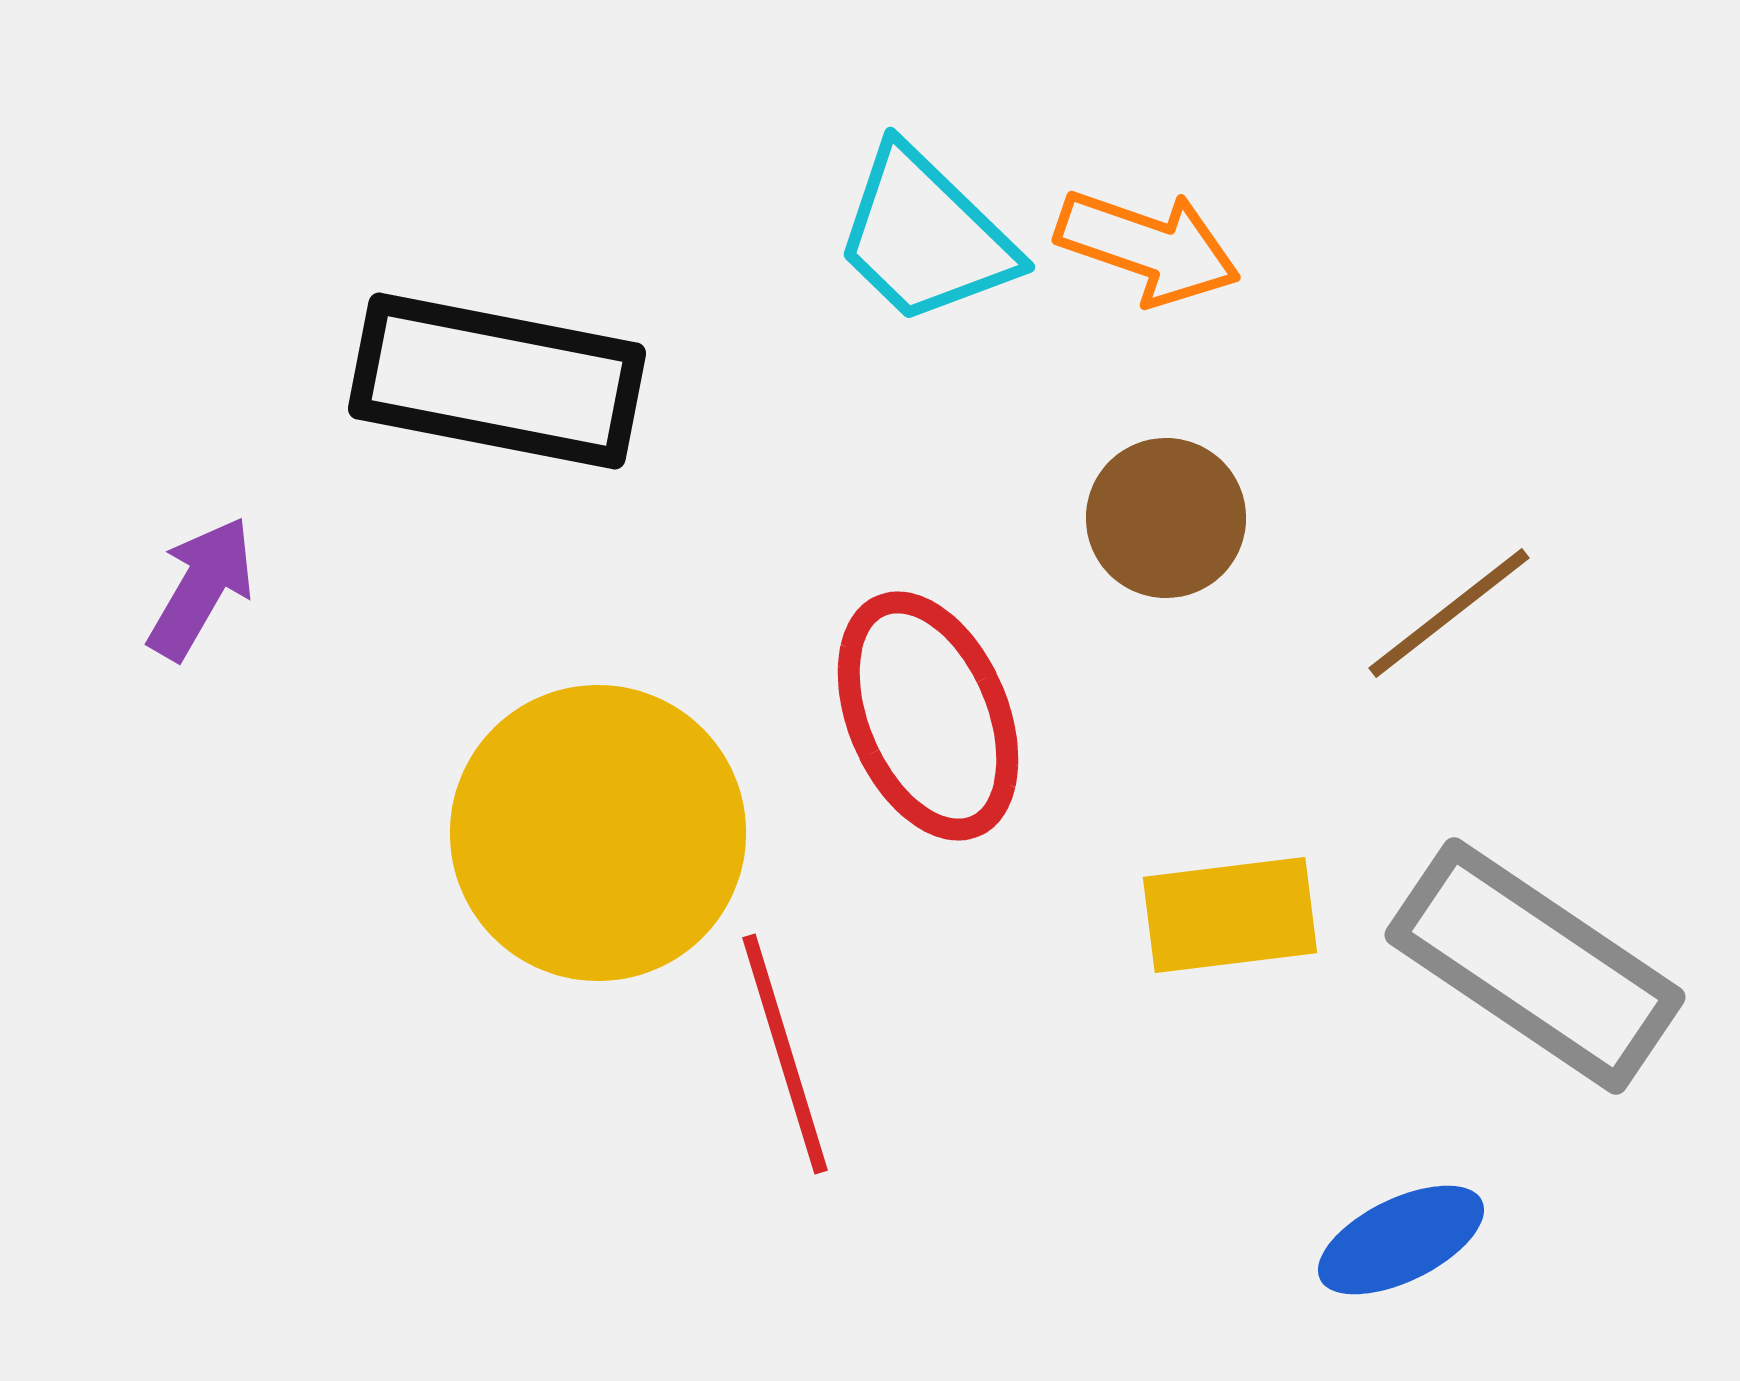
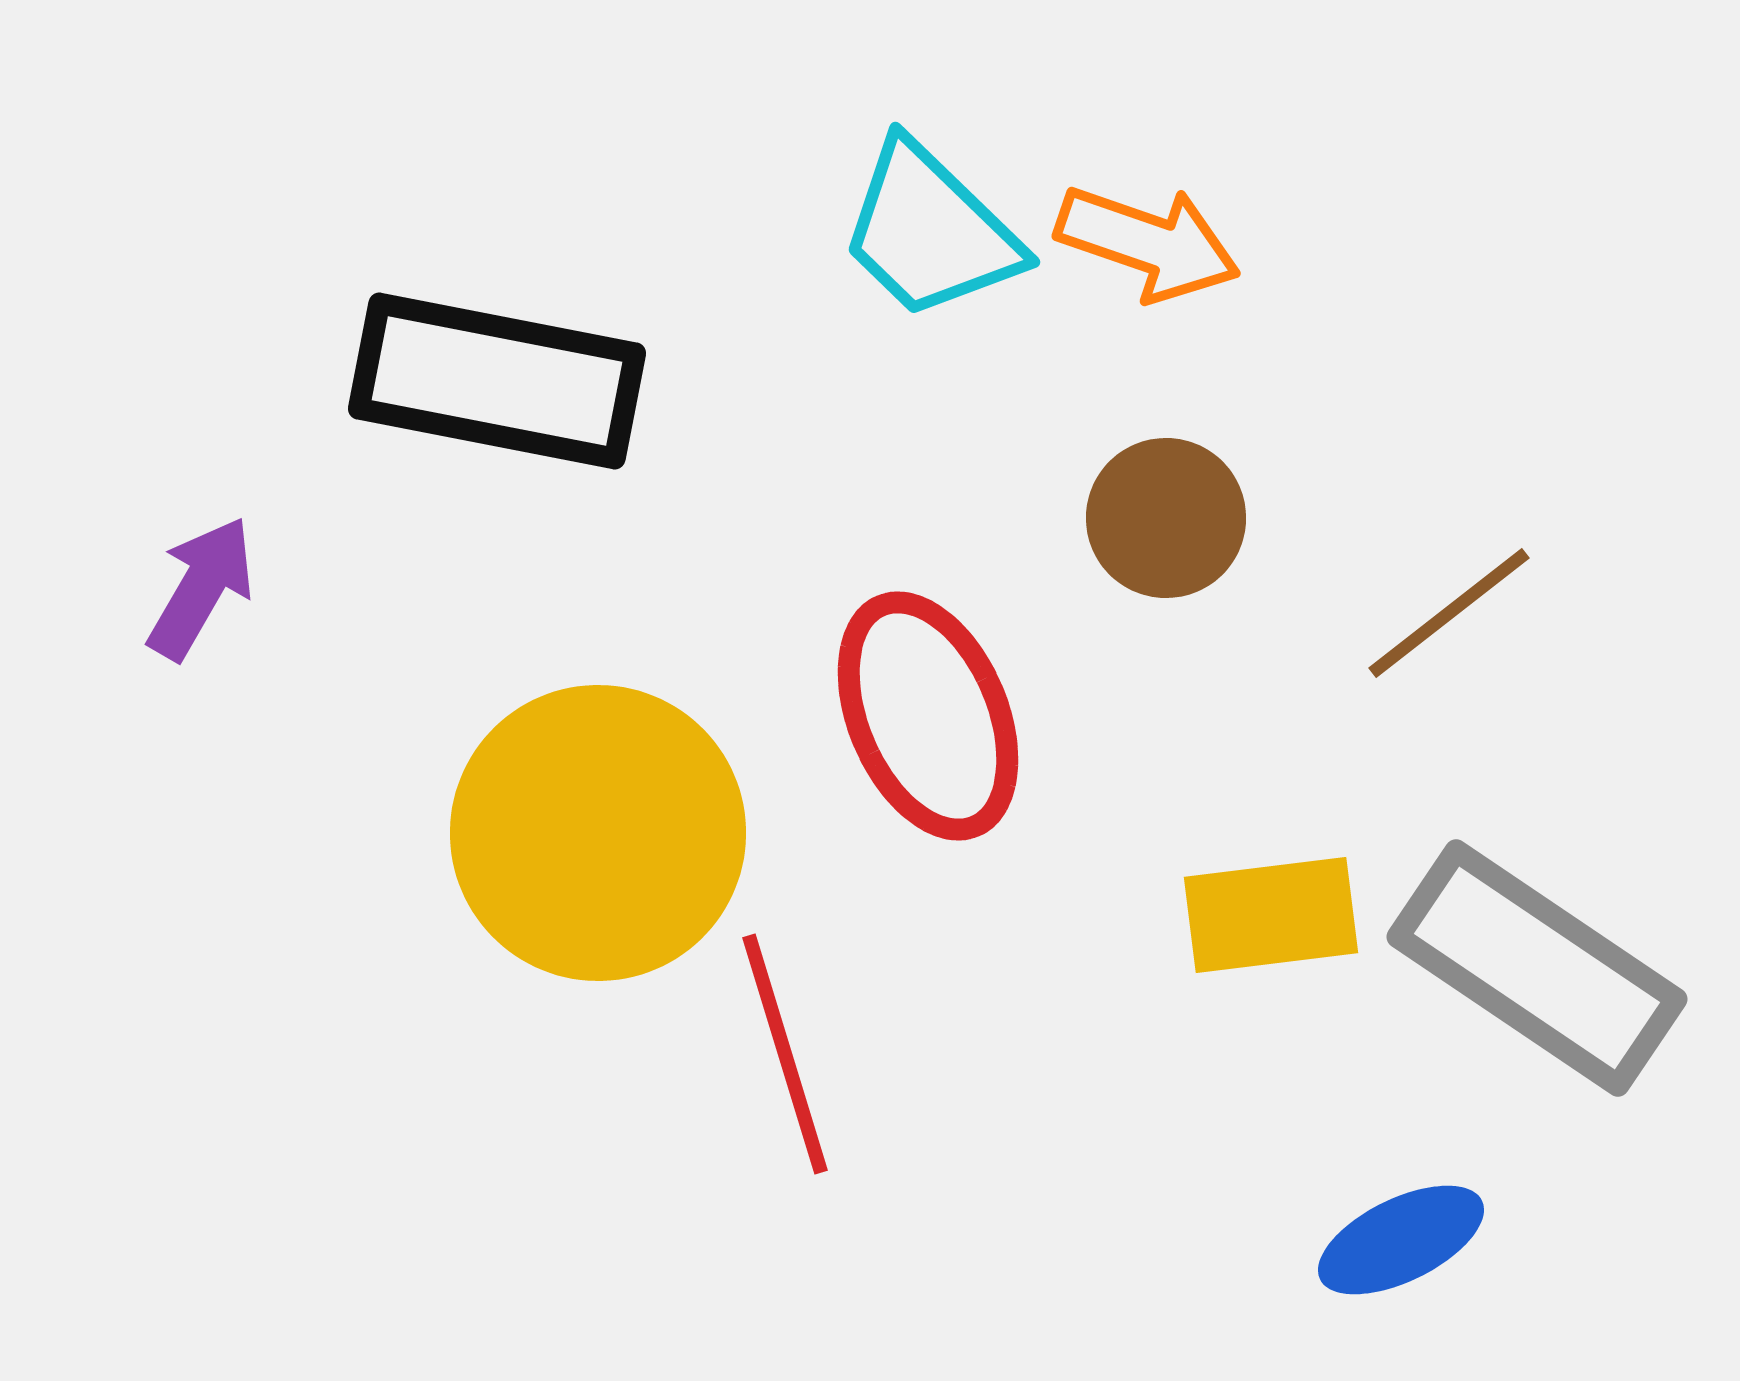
cyan trapezoid: moved 5 px right, 5 px up
orange arrow: moved 4 px up
yellow rectangle: moved 41 px right
gray rectangle: moved 2 px right, 2 px down
